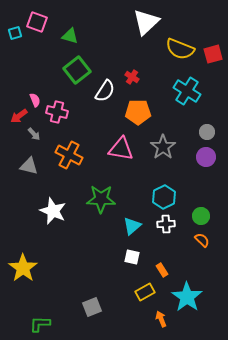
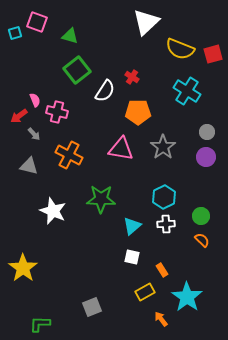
orange arrow: rotated 14 degrees counterclockwise
